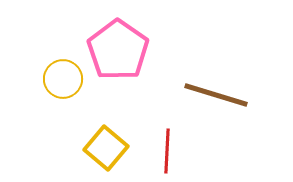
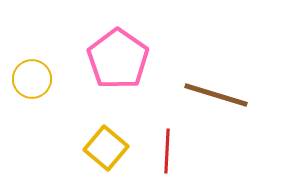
pink pentagon: moved 9 px down
yellow circle: moved 31 px left
